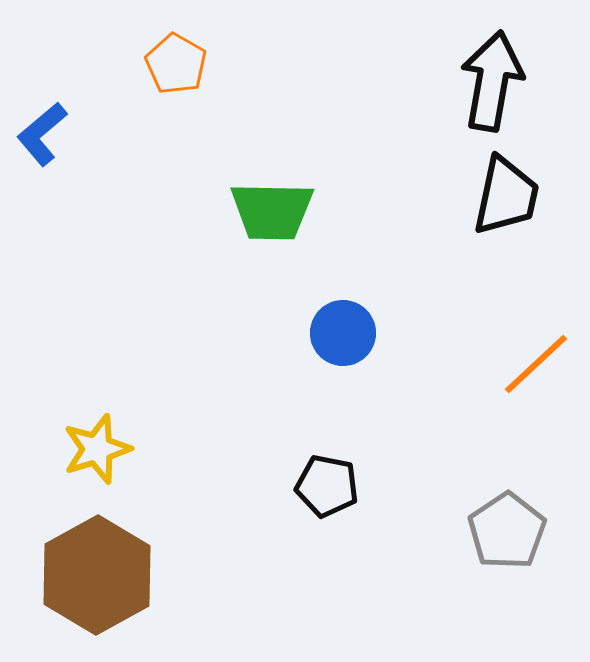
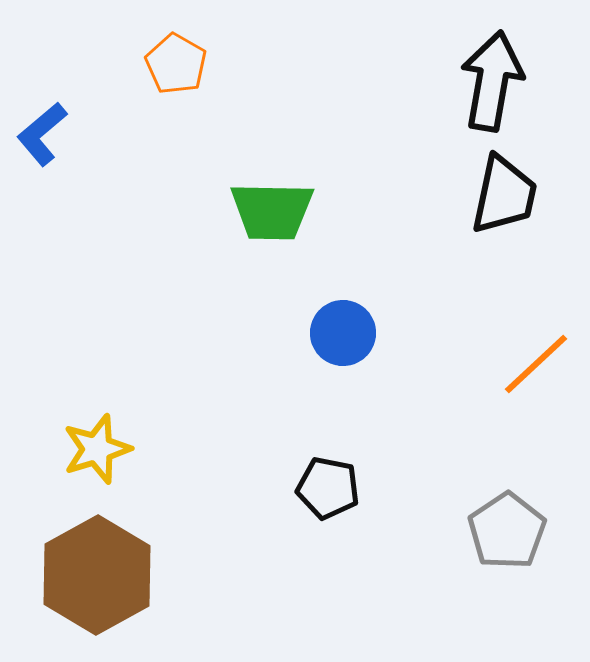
black trapezoid: moved 2 px left, 1 px up
black pentagon: moved 1 px right, 2 px down
